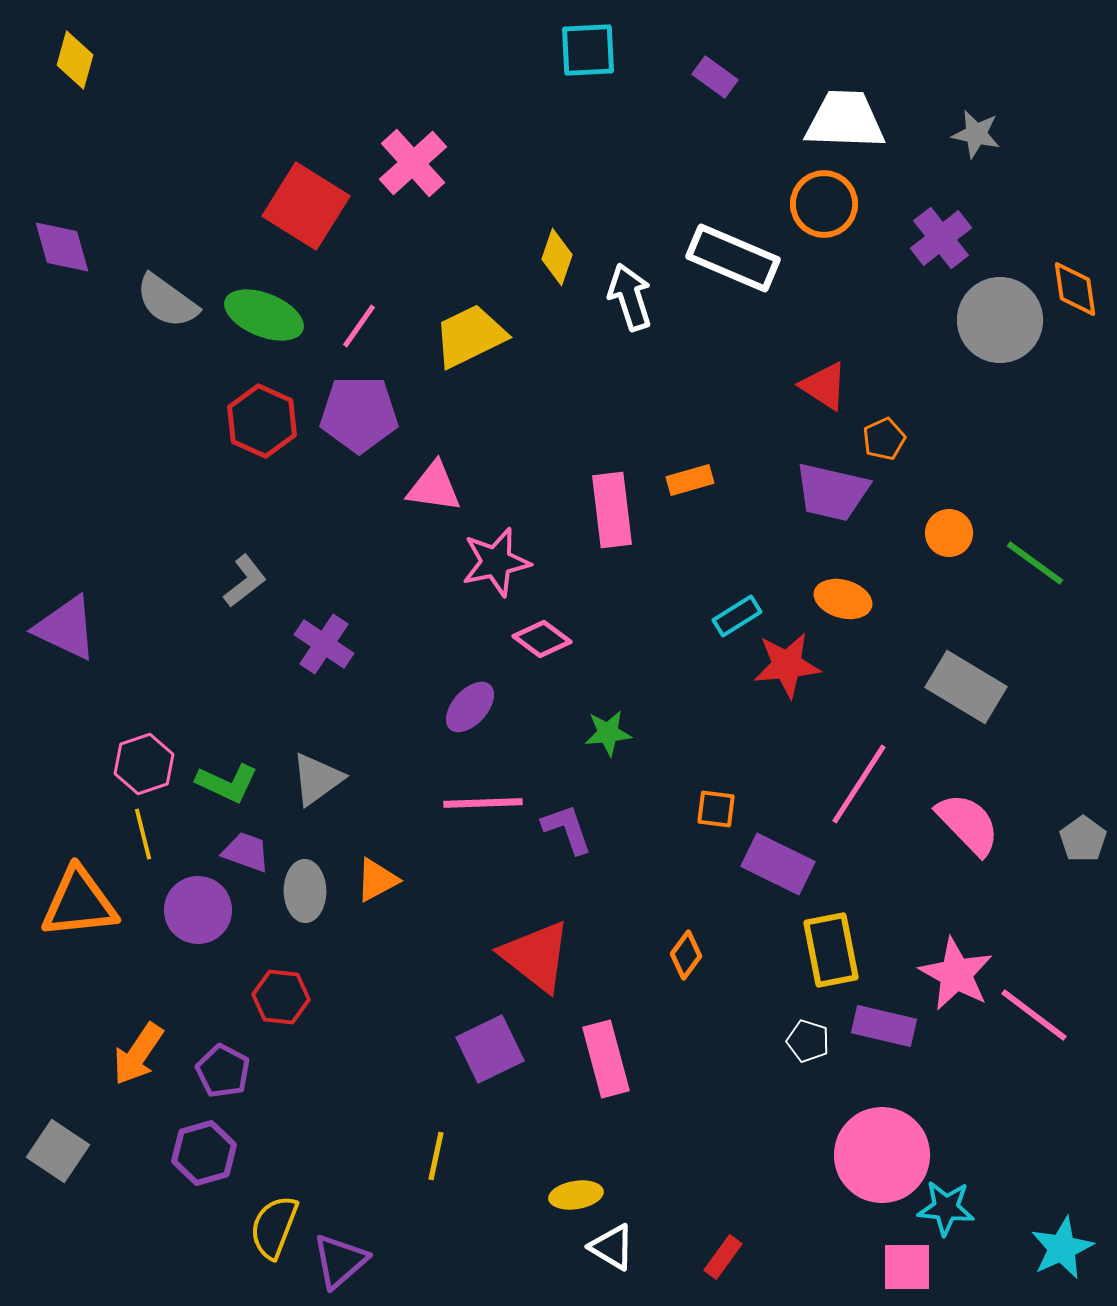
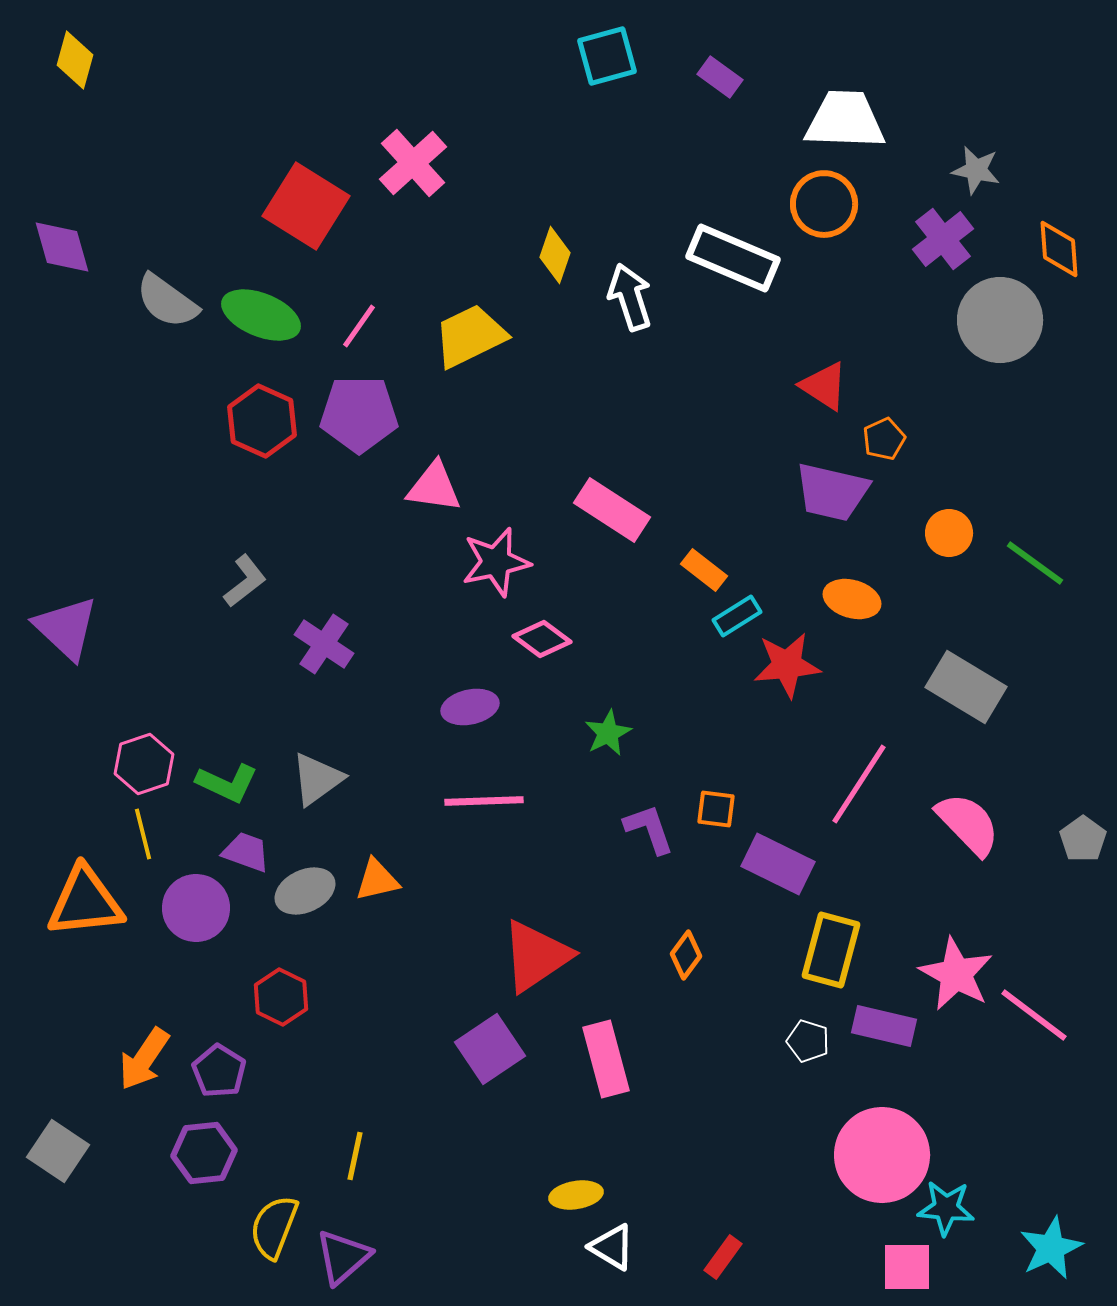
cyan square at (588, 50): moved 19 px right, 6 px down; rotated 12 degrees counterclockwise
purple rectangle at (715, 77): moved 5 px right
gray star at (976, 134): moved 36 px down
purple cross at (941, 238): moved 2 px right, 1 px down
yellow diamond at (557, 257): moved 2 px left, 2 px up
orange diamond at (1075, 289): moved 16 px left, 40 px up; rotated 4 degrees clockwise
green ellipse at (264, 315): moved 3 px left
orange rectangle at (690, 480): moved 14 px right, 90 px down; rotated 54 degrees clockwise
pink rectangle at (612, 510): rotated 50 degrees counterclockwise
orange ellipse at (843, 599): moved 9 px right
purple triangle at (66, 628): rotated 18 degrees clockwise
purple ellipse at (470, 707): rotated 36 degrees clockwise
green star at (608, 733): rotated 21 degrees counterclockwise
pink line at (483, 803): moved 1 px right, 2 px up
purple L-shape at (567, 829): moved 82 px right
orange triangle at (377, 880): rotated 15 degrees clockwise
gray ellipse at (305, 891): rotated 66 degrees clockwise
orange triangle at (79, 903): moved 6 px right, 1 px up
purple circle at (198, 910): moved 2 px left, 2 px up
yellow rectangle at (831, 950): rotated 26 degrees clockwise
red triangle at (536, 956): rotated 48 degrees clockwise
red hexagon at (281, 997): rotated 20 degrees clockwise
purple square at (490, 1049): rotated 8 degrees counterclockwise
orange arrow at (138, 1054): moved 6 px right, 5 px down
purple pentagon at (223, 1071): moved 4 px left; rotated 4 degrees clockwise
purple hexagon at (204, 1153): rotated 10 degrees clockwise
yellow line at (436, 1156): moved 81 px left
cyan star at (1062, 1248): moved 11 px left
purple triangle at (340, 1261): moved 3 px right, 4 px up
